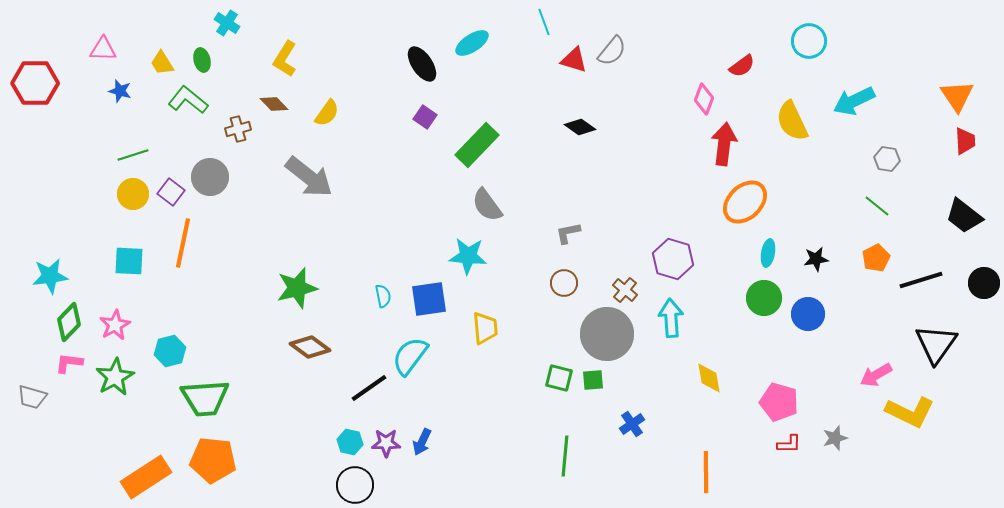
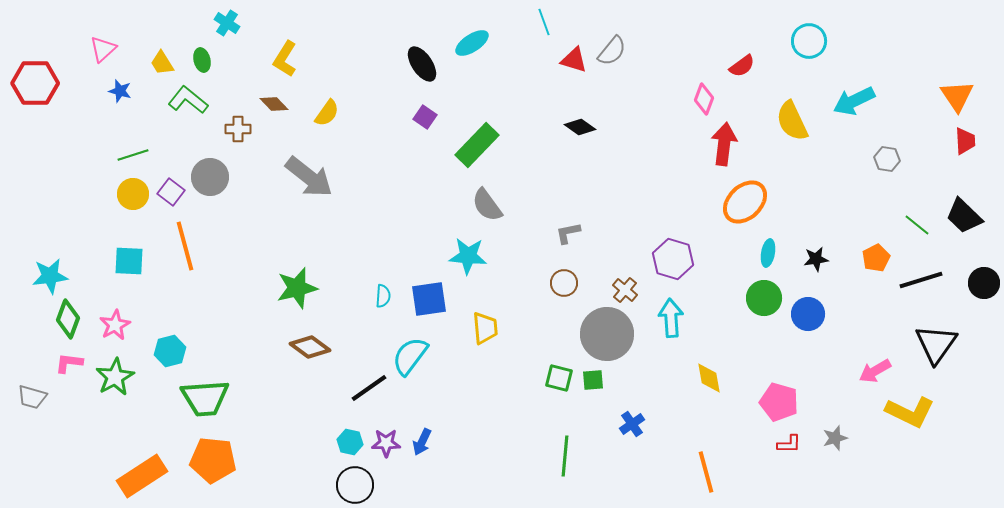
pink triangle at (103, 49): rotated 44 degrees counterclockwise
brown cross at (238, 129): rotated 15 degrees clockwise
green line at (877, 206): moved 40 px right, 19 px down
black trapezoid at (964, 216): rotated 6 degrees clockwise
orange line at (183, 243): moved 2 px right, 3 px down; rotated 27 degrees counterclockwise
cyan semicircle at (383, 296): rotated 15 degrees clockwise
green diamond at (69, 322): moved 1 px left, 3 px up; rotated 24 degrees counterclockwise
pink arrow at (876, 375): moved 1 px left, 4 px up
orange line at (706, 472): rotated 15 degrees counterclockwise
orange rectangle at (146, 477): moved 4 px left, 1 px up
